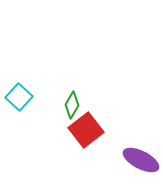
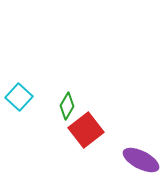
green diamond: moved 5 px left, 1 px down
